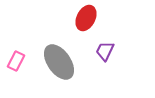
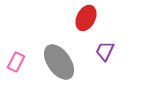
pink rectangle: moved 1 px down
